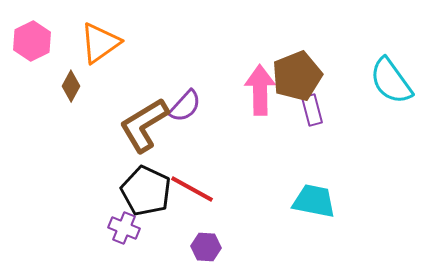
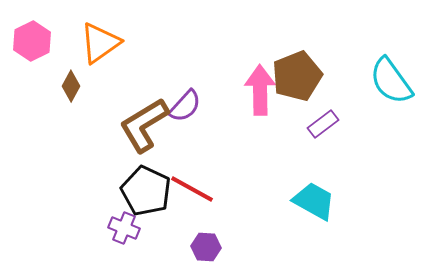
purple rectangle: moved 11 px right, 14 px down; rotated 68 degrees clockwise
cyan trapezoid: rotated 18 degrees clockwise
